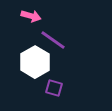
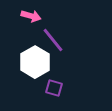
purple line: rotated 16 degrees clockwise
